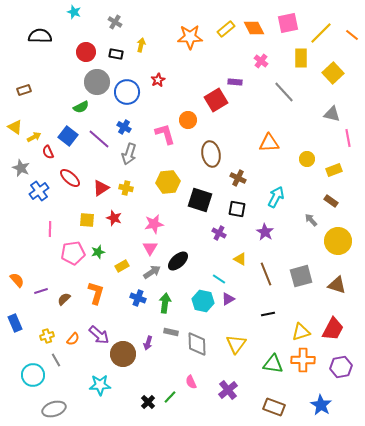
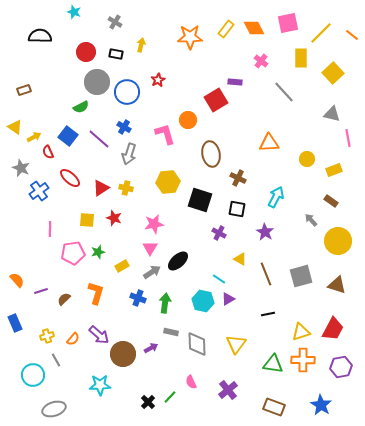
yellow rectangle at (226, 29): rotated 12 degrees counterclockwise
purple arrow at (148, 343): moved 3 px right, 5 px down; rotated 136 degrees counterclockwise
